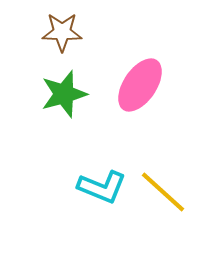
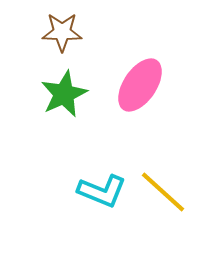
green star: rotated 9 degrees counterclockwise
cyan L-shape: moved 4 px down
